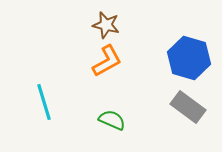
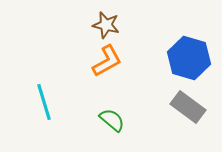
green semicircle: rotated 16 degrees clockwise
